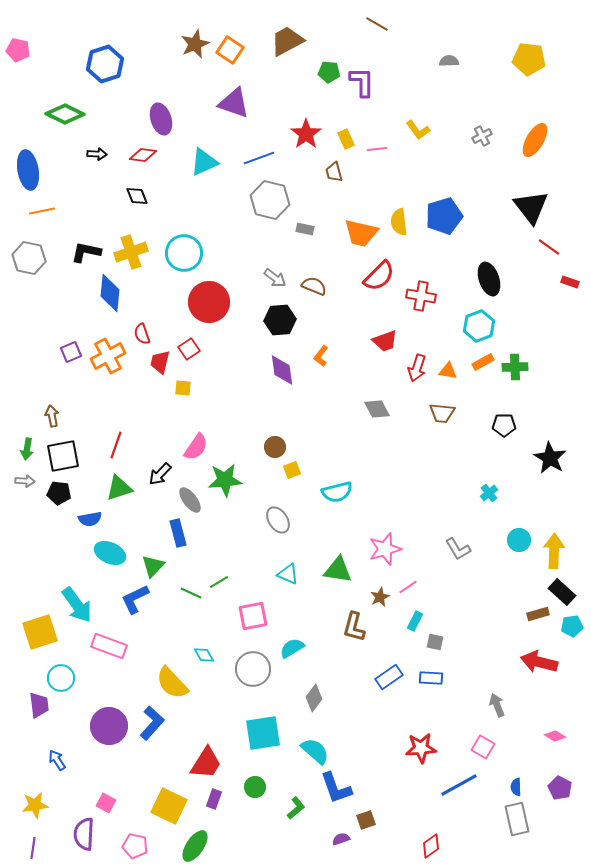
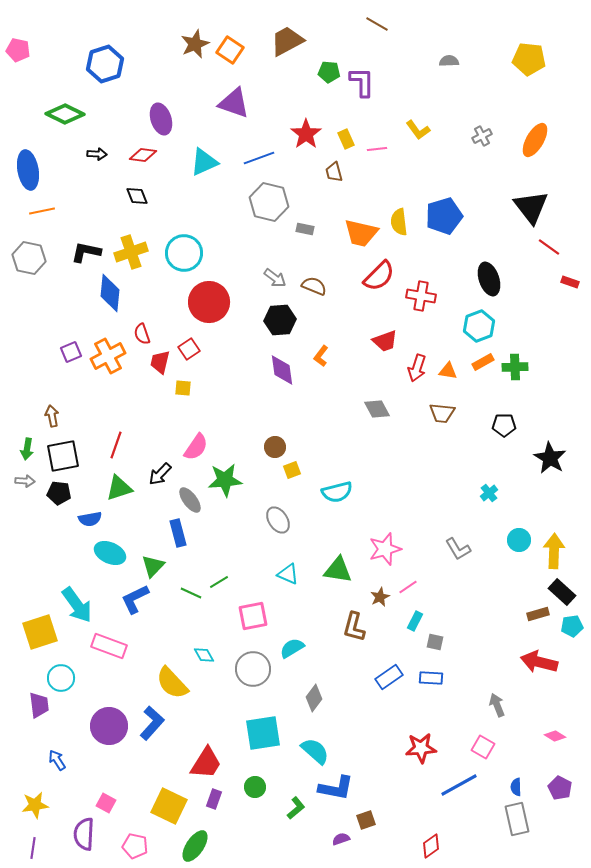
gray hexagon at (270, 200): moved 1 px left, 2 px down
blue L-shape at (336, 788): rotated 60 degrees counterclockwise
